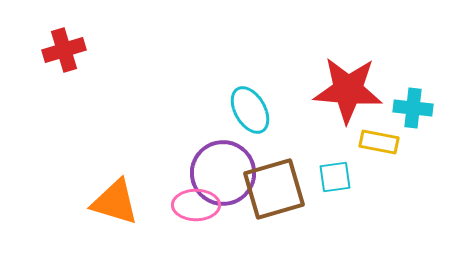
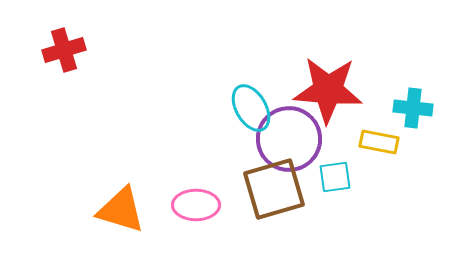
red star: moved 20 px left
cyan ellipse: moved 1 px right, 2 px up
purple circle: moved 66 px right, 34 px up
orange triangle: moved 6 px right, 8 px down
